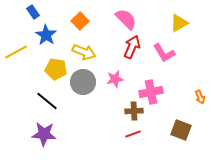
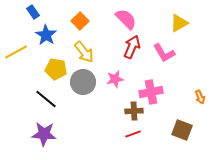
yellow arrow: rotated 30 degrees clockwise
black line: moved 1 px left, 2 px up
brown square: moved 1 px right
